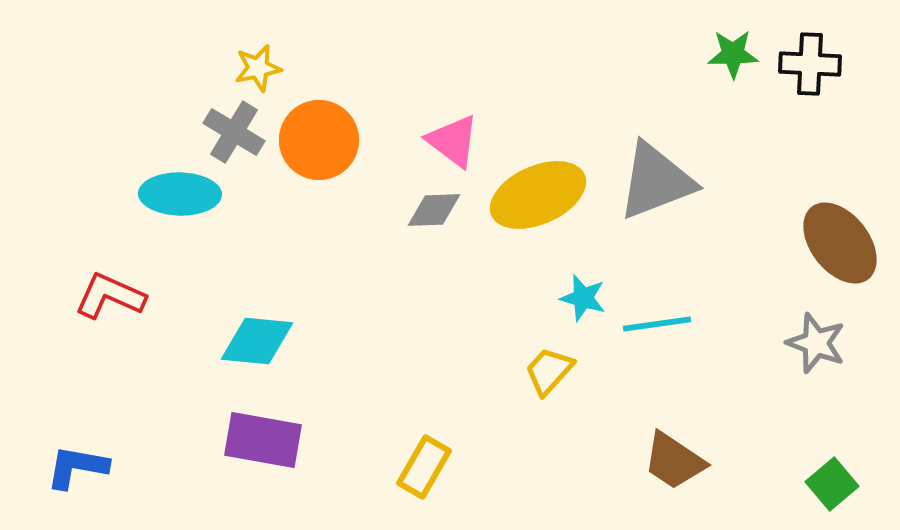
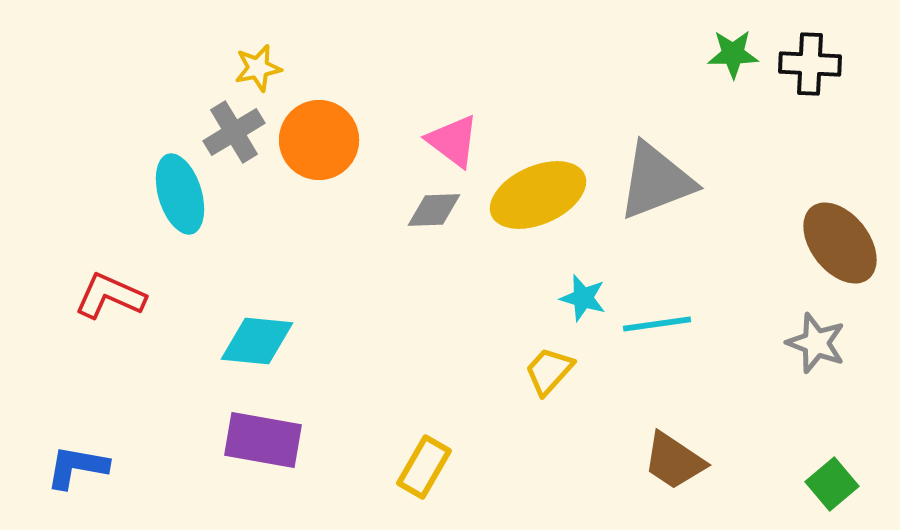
gray cross: rotated 28 degrees clockwise
cyan ellipse: rotated 72 degrees clockwise
